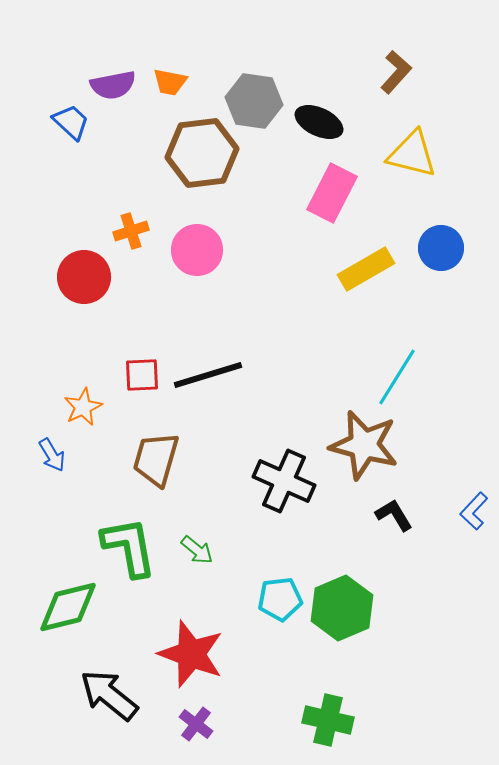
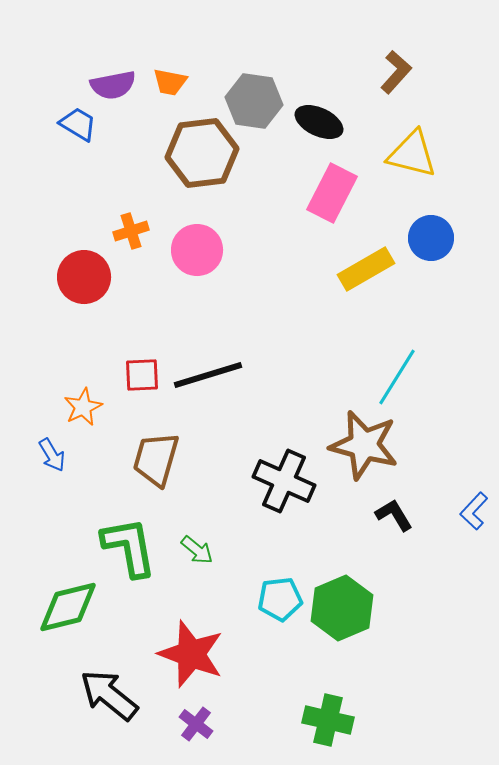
blue trapezoid: moved 7 px right, 2 px down; rotated 12 degrees counterclockwise
blue circle: moved 10 px left, 10 px up
